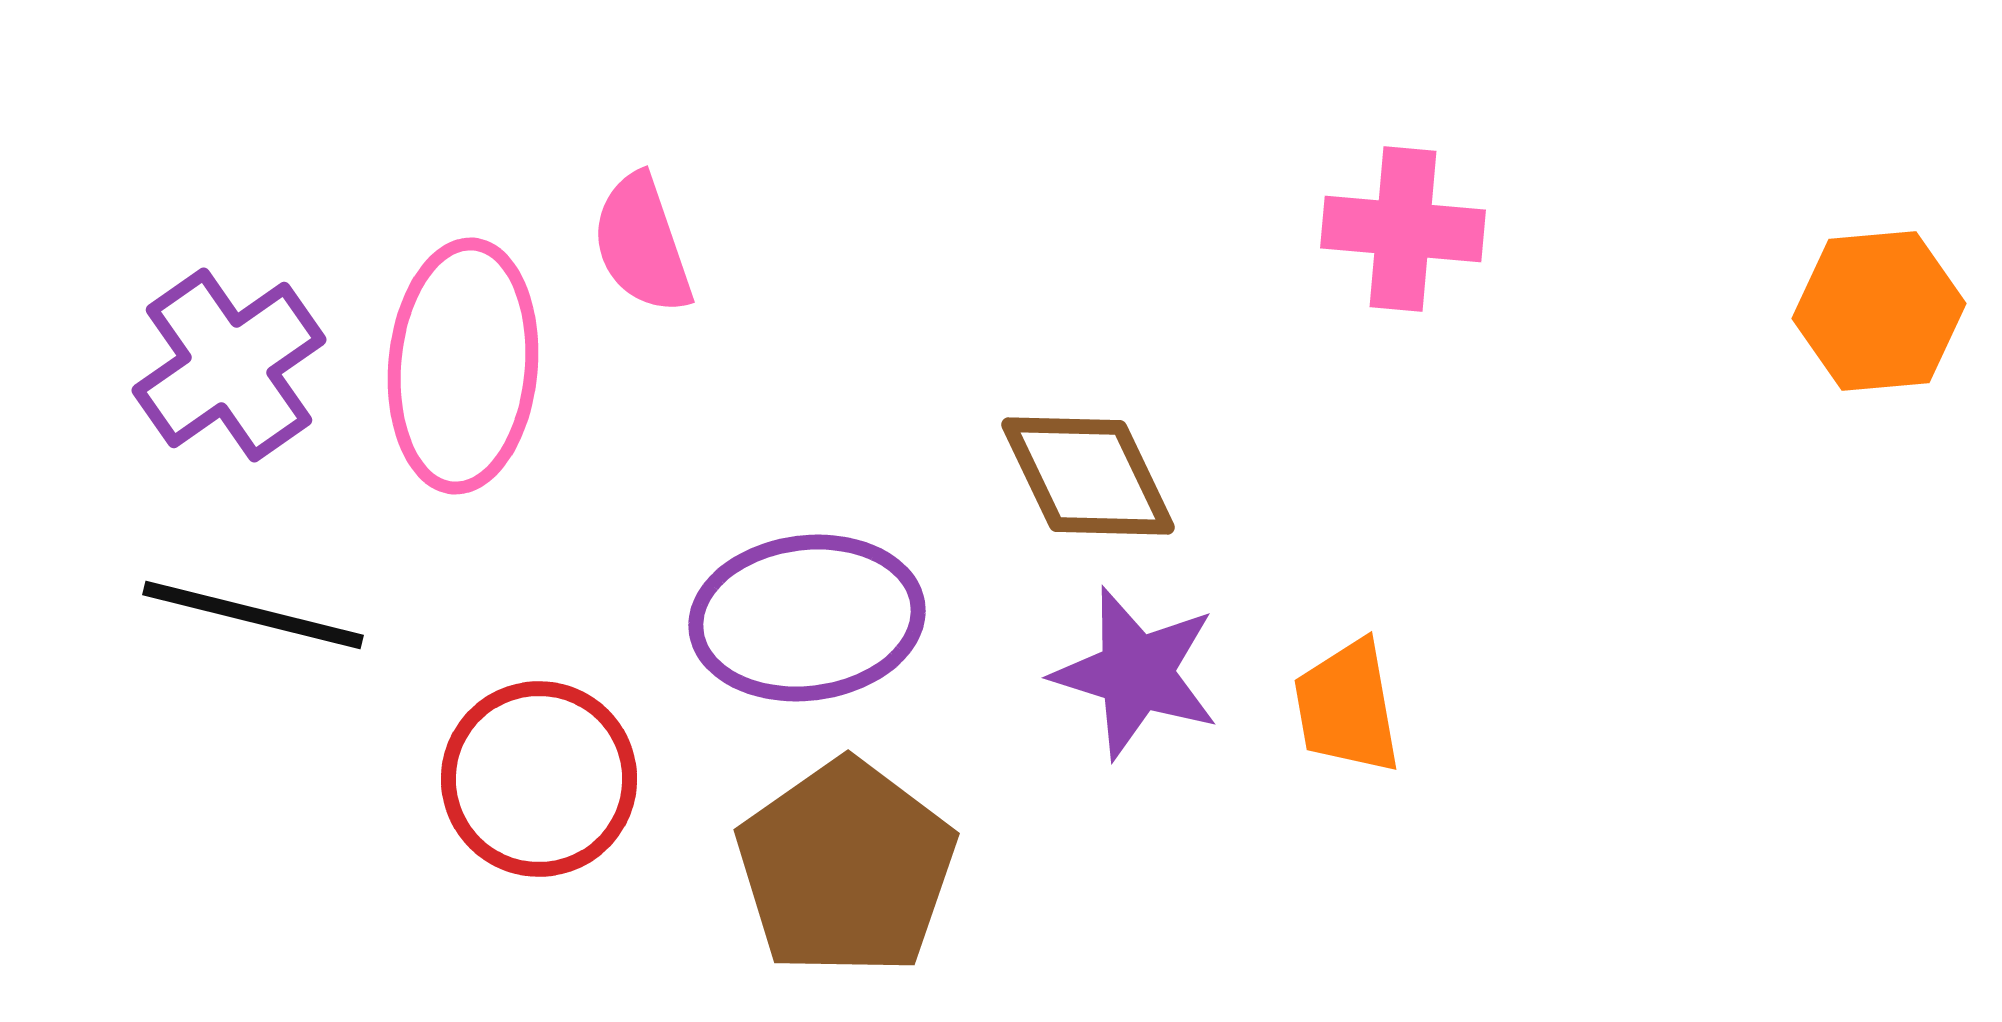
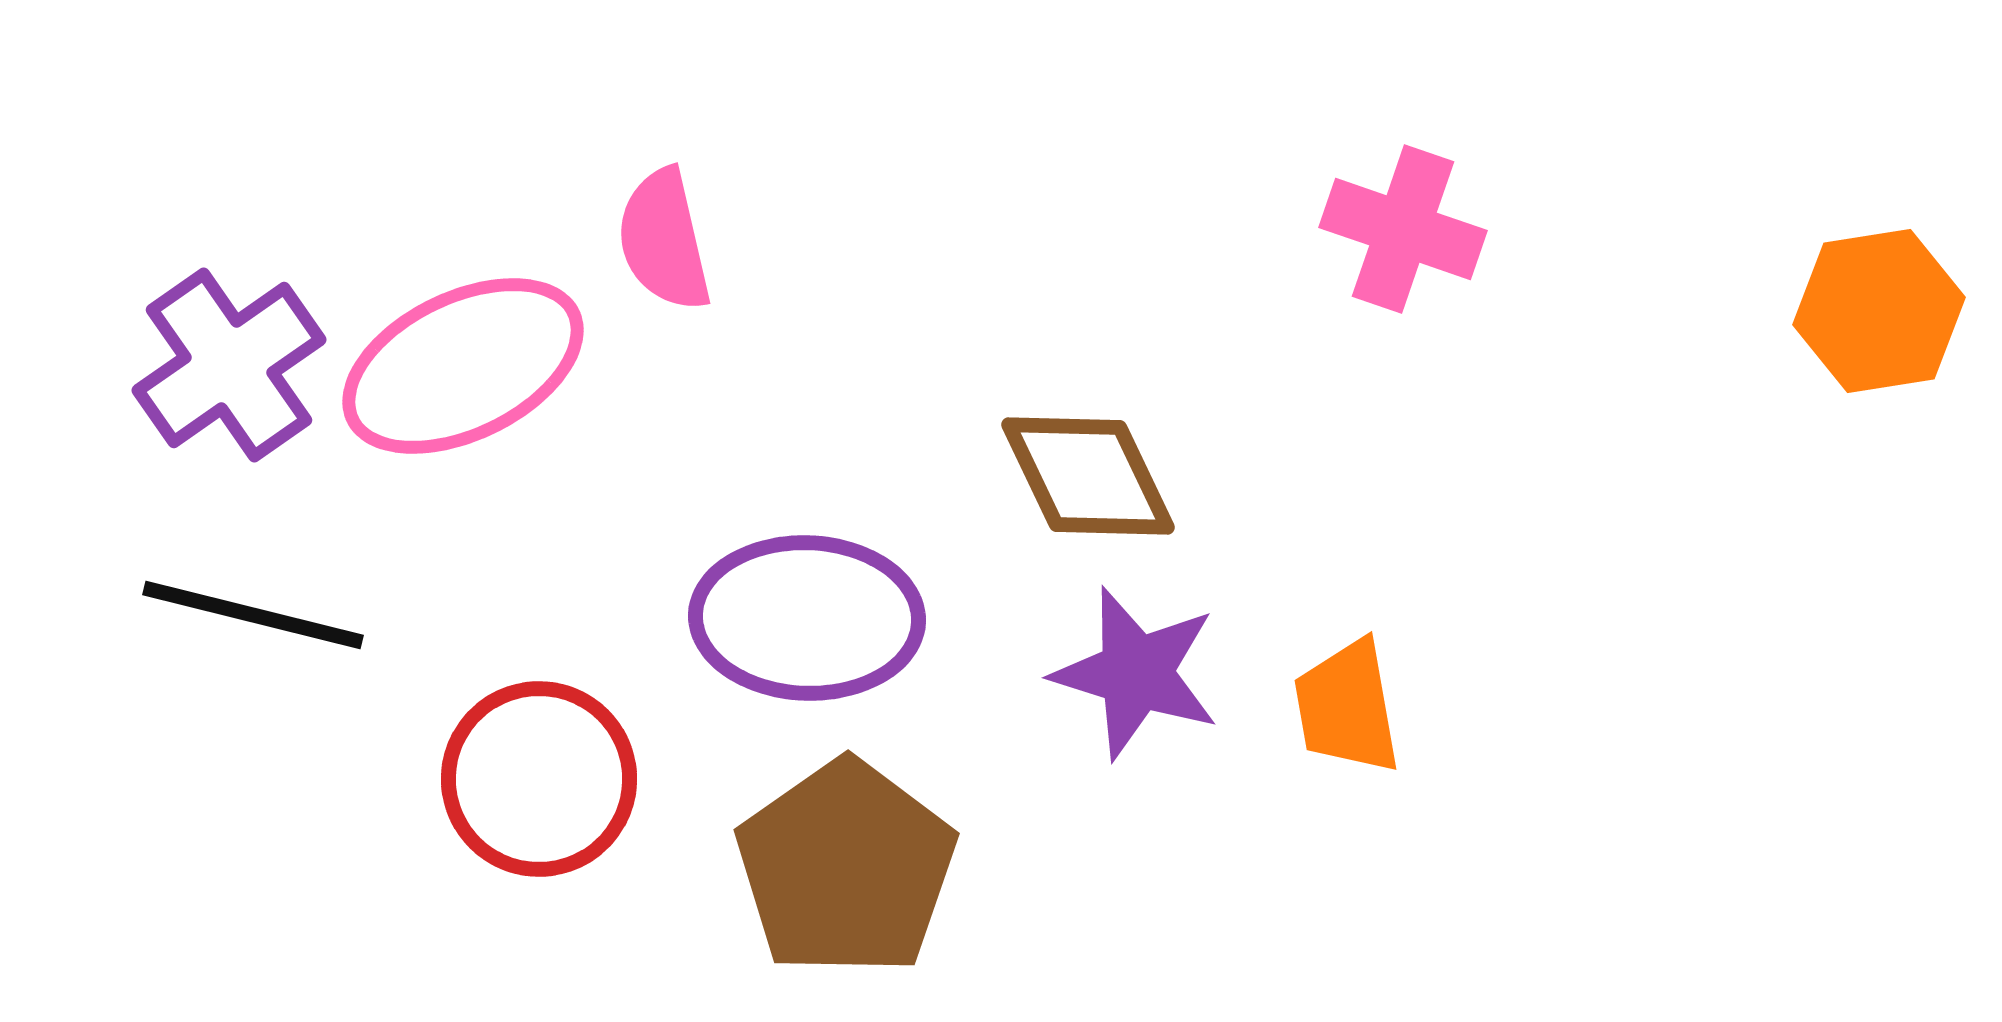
pink cross: rotated 14 degrees clockwise
pink semicircle: moved 22 px right, 4 px up; rotated 6 degrees clockwise
orange hexagon: rotated 4 degrees counterclockwise
pink ellipse: rotated 59 degrees clockwise
purple ellipse: rotated 9 degrees clockwise
